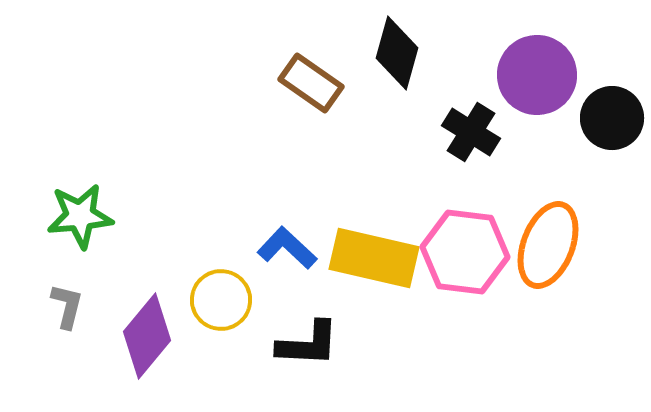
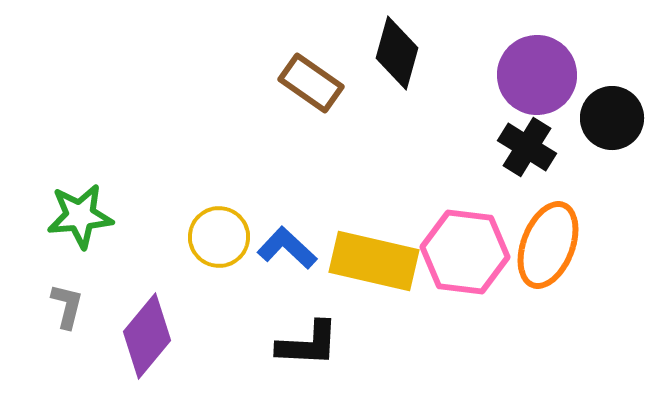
black cross: moved 56 px right, 15 px down
yellow rectangle: moved 3 px down
yellow circle: moved 2 px left, 63 px up
